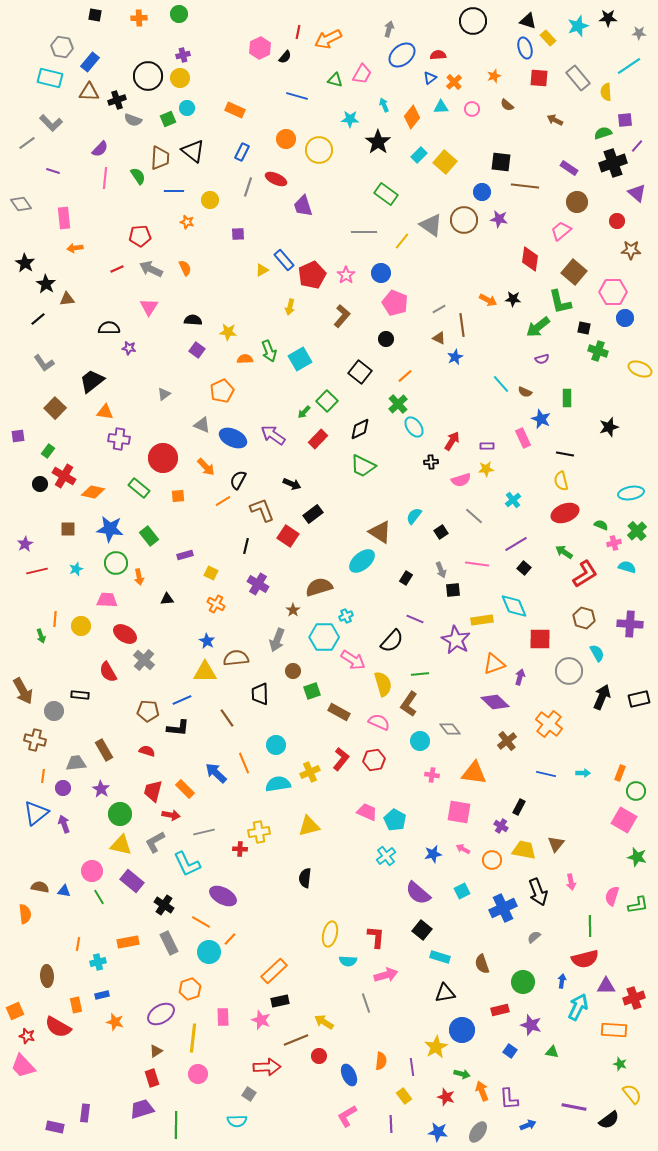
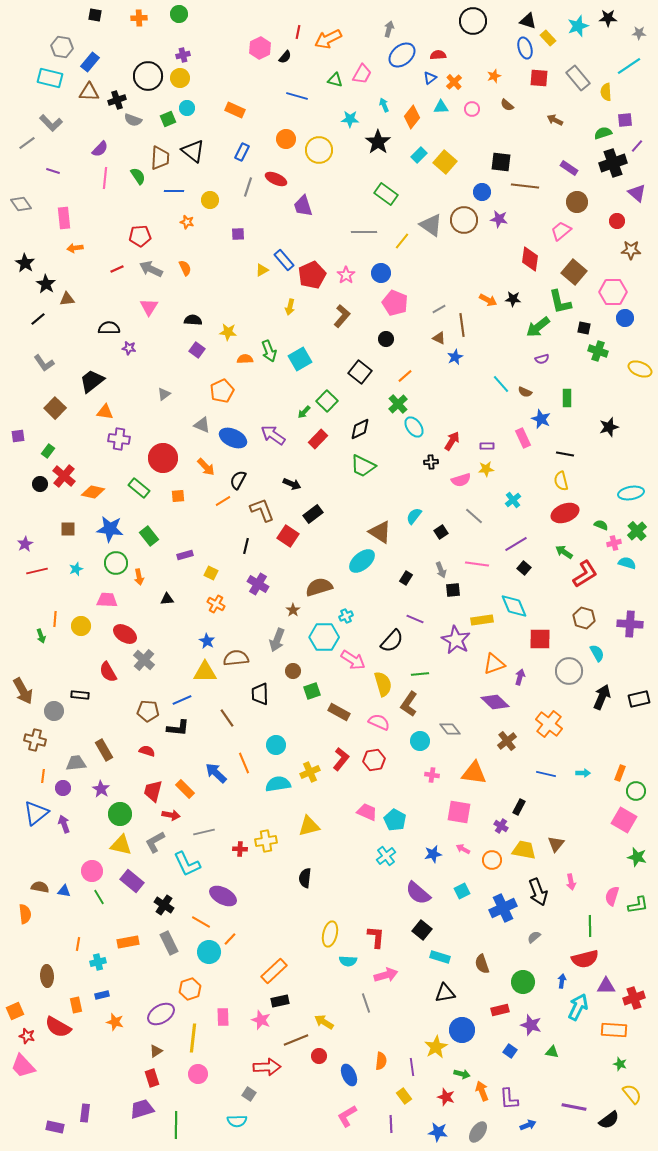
red cross at (64, 476): rotated 10 degrees clockwise
cyan semicircle at (627, 567): moved 4 px up
yellow cross at (259, 832): moved 7 px right, 9 px down
